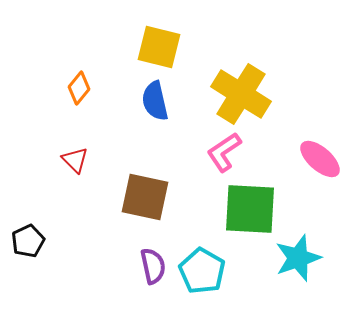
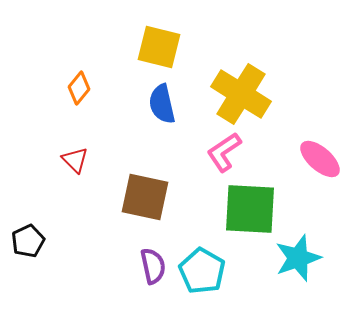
blue semicircle: moved 7 px right, 3 px down
